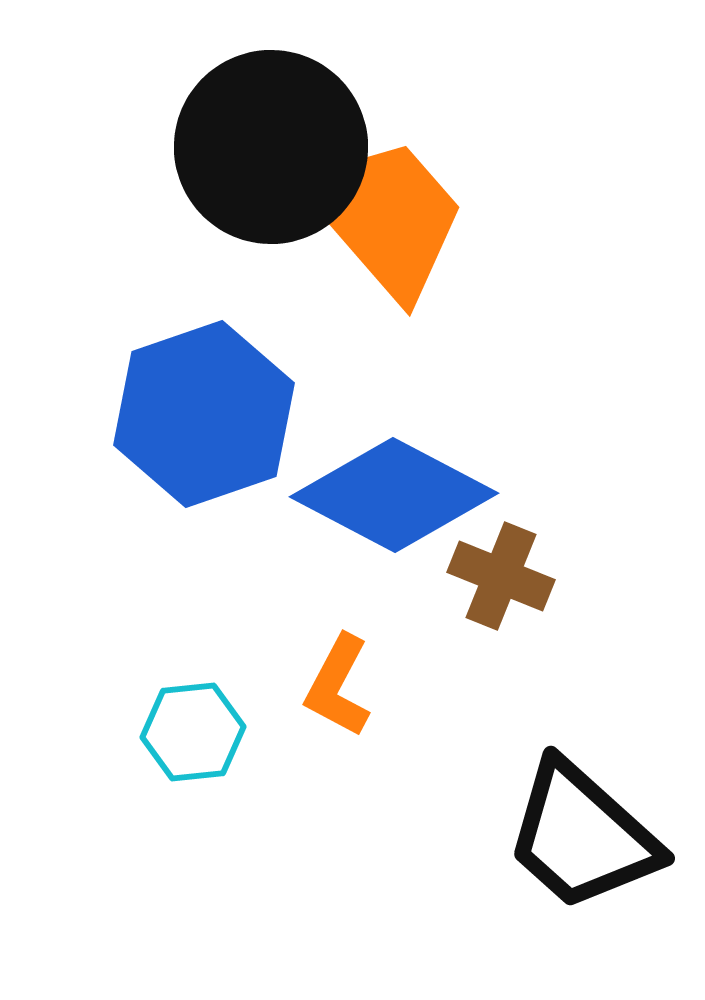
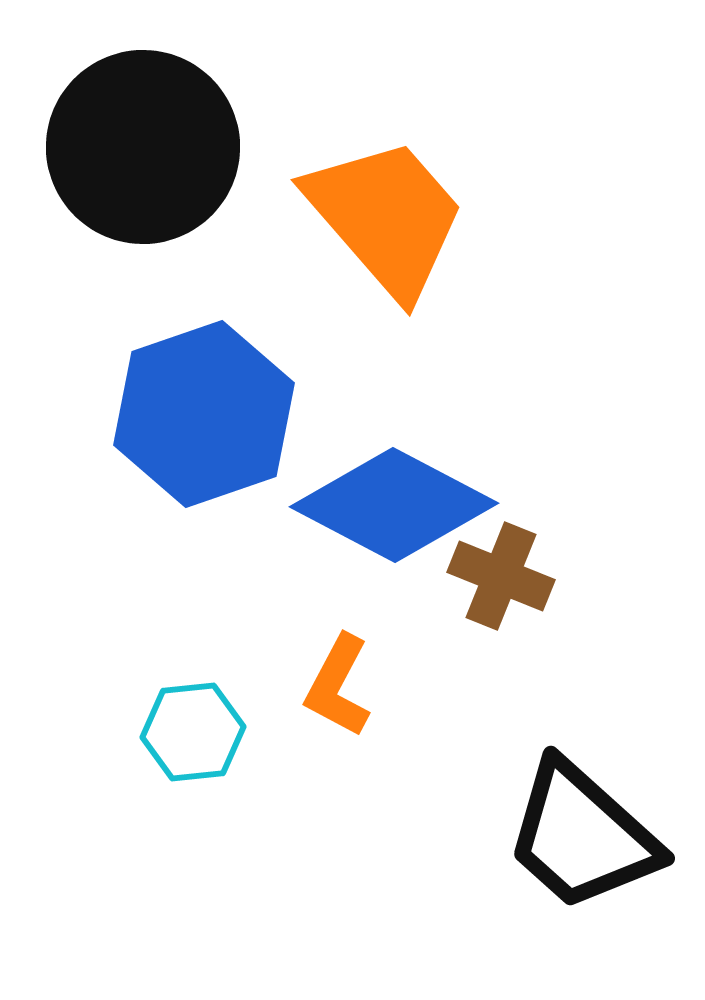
black circle: moved 128 px left
blue diamond: moved 10 px down
